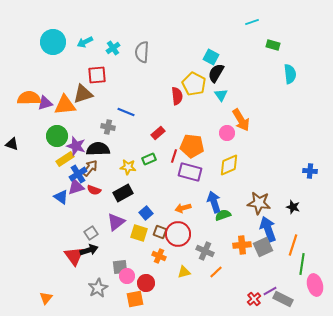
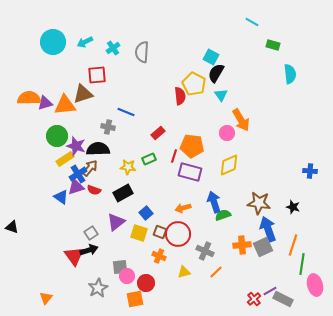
cyan line at (252, 22): rotated 48 degrees clockwise
red semicircle at (177, 96): moved 3 px right
black triangle at (12, 144): moved 83 px down
